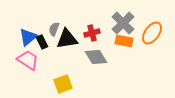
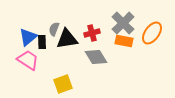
black rectangle: rotated 24 degrees clockwise
